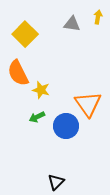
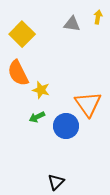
yellow square: moved 3 px left
